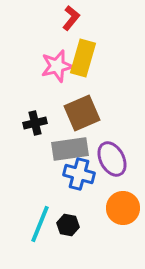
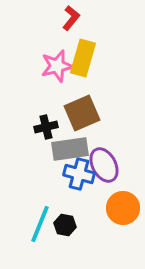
black cross: moved 11 px right, 4 px down
purple ellipse: moved 8 px left, 6 px down
black hexagon: moved 3 px left
